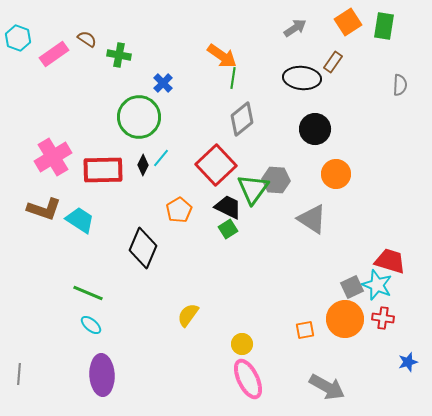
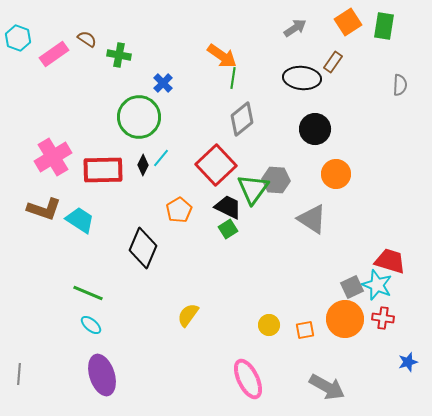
yellow circle at (242, 344): moved 27 px right, 19 px up
purple ellipse at (102, 375): rotated 15 degrees counterclockwise
